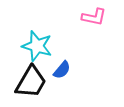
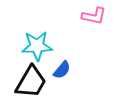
pink L-shape: moved 1 px up
cyan star: rotated 20 degrees counterclockwise
